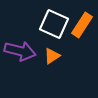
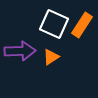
purple arrow: rotated 16 degrees counterclockwise
orange triangle: moved 1 px left, 1 px down
